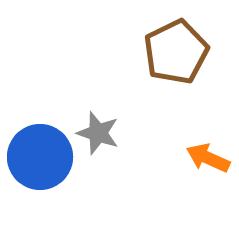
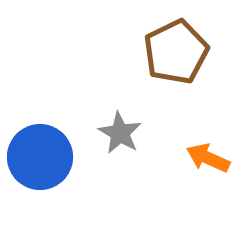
gray star: moved 22 px right; rotated 12 degrees clockwise
